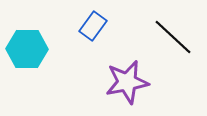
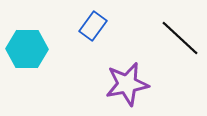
black line: moved 7 px right, 1 px down
purple star: moved 2 px down
